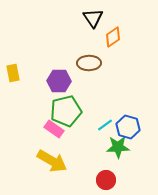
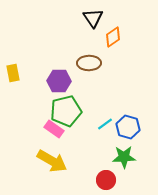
cyan line: moved 1 px up
green star: moved 6 px right, 10 px down
